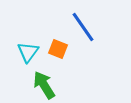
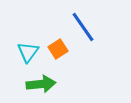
orange square: rotated 36 degrees clockwise
green arrow: moved 3 px left, 1 px up; rotated 116 degrees clockwise
